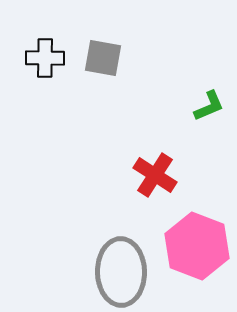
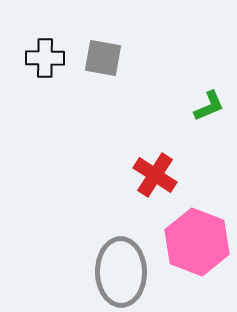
pink hexagon: moved 4 px up
